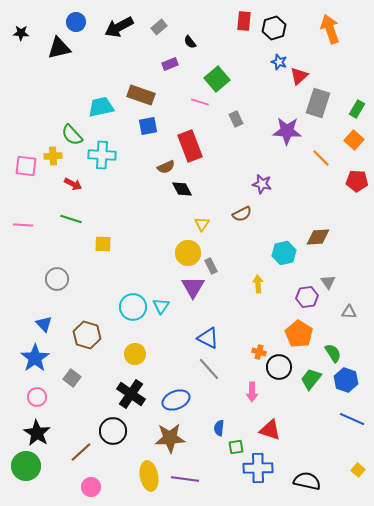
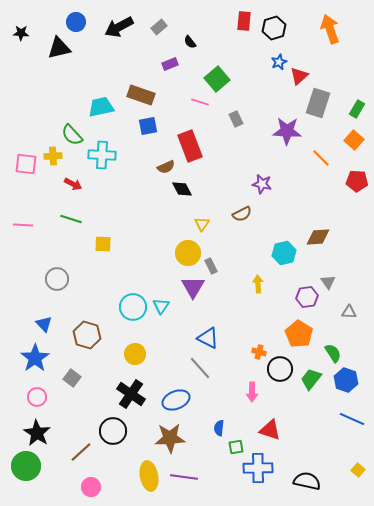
blue star at (279, 62): rotated 28 degrees clockwise
pink square at (26, 166): moved 2 px up
black circle at (279, 367): moved 1 px right, 2 px down
gray line at (209, 369): moved 9 px left, 1 px up
purple line at (185, 479): moved 1 px left, 2 px up
